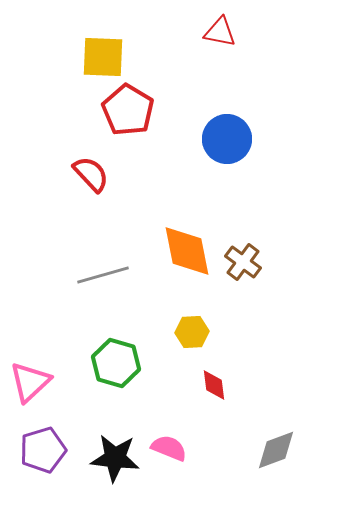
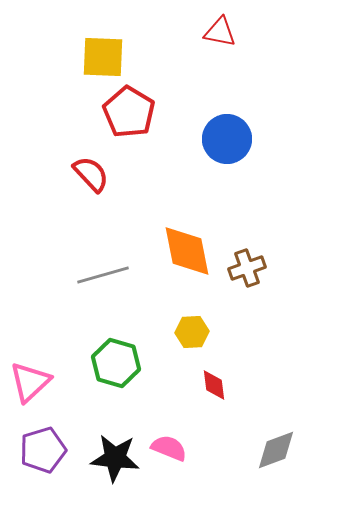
red pentagon: moved 1 px right, 2 px down
brown cross: moved 4 px right, 6 px down; rotated 33 degrees clockwise
